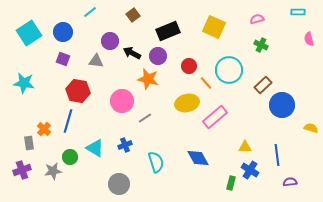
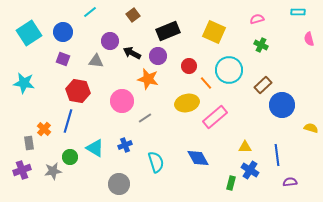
yellow square at (214, 27): moved 5 px down
